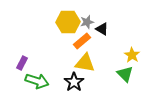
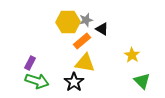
gray star: moved 1 px left, 2 px up
purple rectangle: moved 8 px right
green triangle: moved 17 px right, 7 px down
